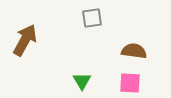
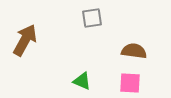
green triangle: rotated 36 degrees counterclockwise
